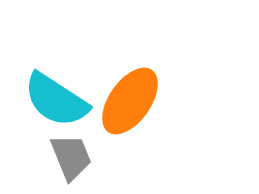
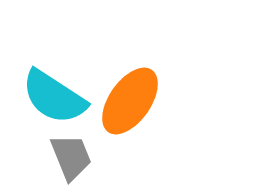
cyan semicircle: moved 2 px left, 3 px up
